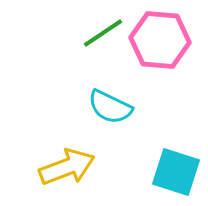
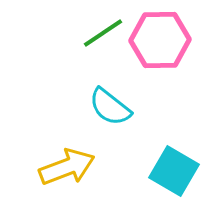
pink hexagon: rotated 6 degrees counterclockwise
cyan semicircle: rotated 12 degrees clockwise
cyan square: moved 2 px left, 1 px up; rotated 12 degrees clockwise
